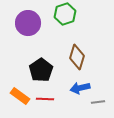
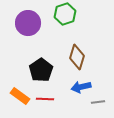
blue arrow: moved 1 px right, 1 px up
